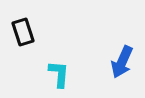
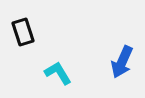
cyan L-shape: moved 1 px left, 1 px up; rotated 36 degrees counterclockwise
